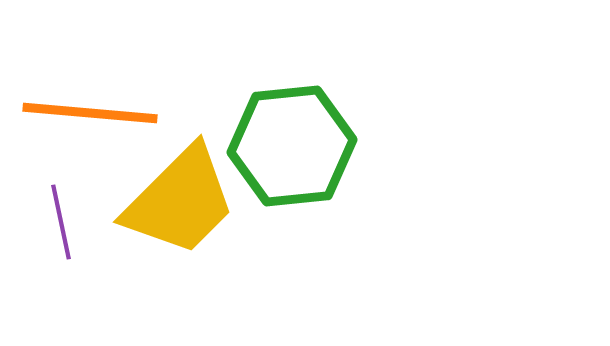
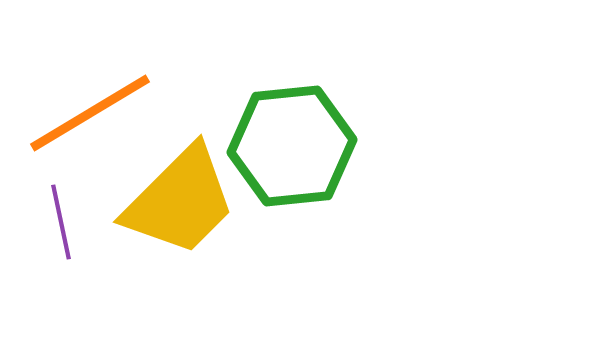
orange line: rotated 36 degrees counterclockwise
